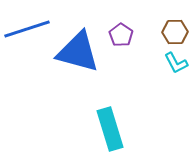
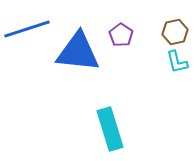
brown hexagon: rotated 10 degrees counterclockwise
blue triangle: rotated 9 degrees counterclockwise
cyan L-shape: moved 1 px right, 1 px up; rotated 15 degrees clockwise
